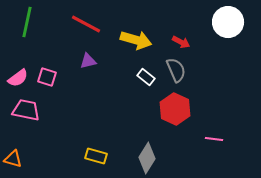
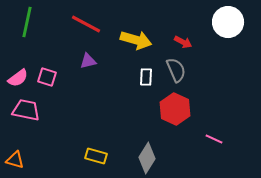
red arrow: moved 2 px right
white rectangle: rotated 54 degrees clockwise
pink line: rotated 18 degrees clockwise
orange triangle: moved 2 px right, 1 px down
